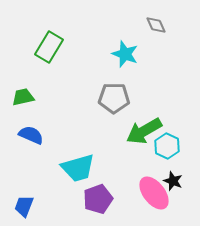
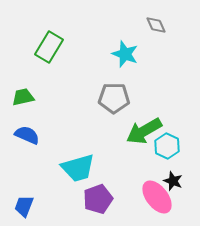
blue semicircle: moved 4 px left
pink ellipse: moved 3 px right, 4 px down
